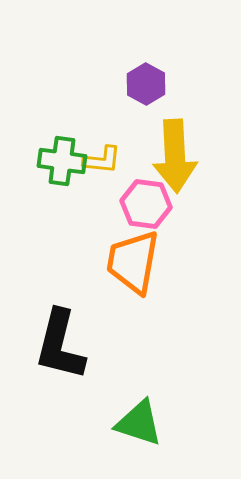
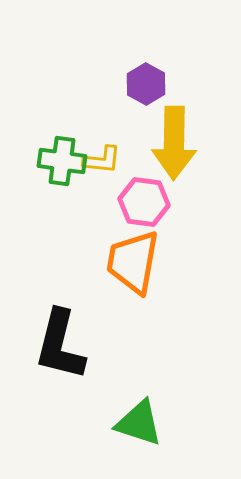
yellow arrow: moved 1 px left, 13 px up; rotated 4 degrees clockwise
pink hexagon: moved 2 px left, 2 px up
